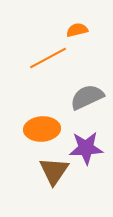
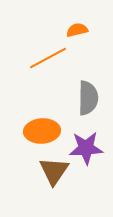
gray semicircle: moved 1 px right, 1 px down; rotated 116 degrees clockwise
orange ellipse: moved 2 px down
